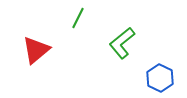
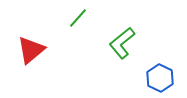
green line: rotated 15 degrees clockwise
red triangle: moved 5 px left
